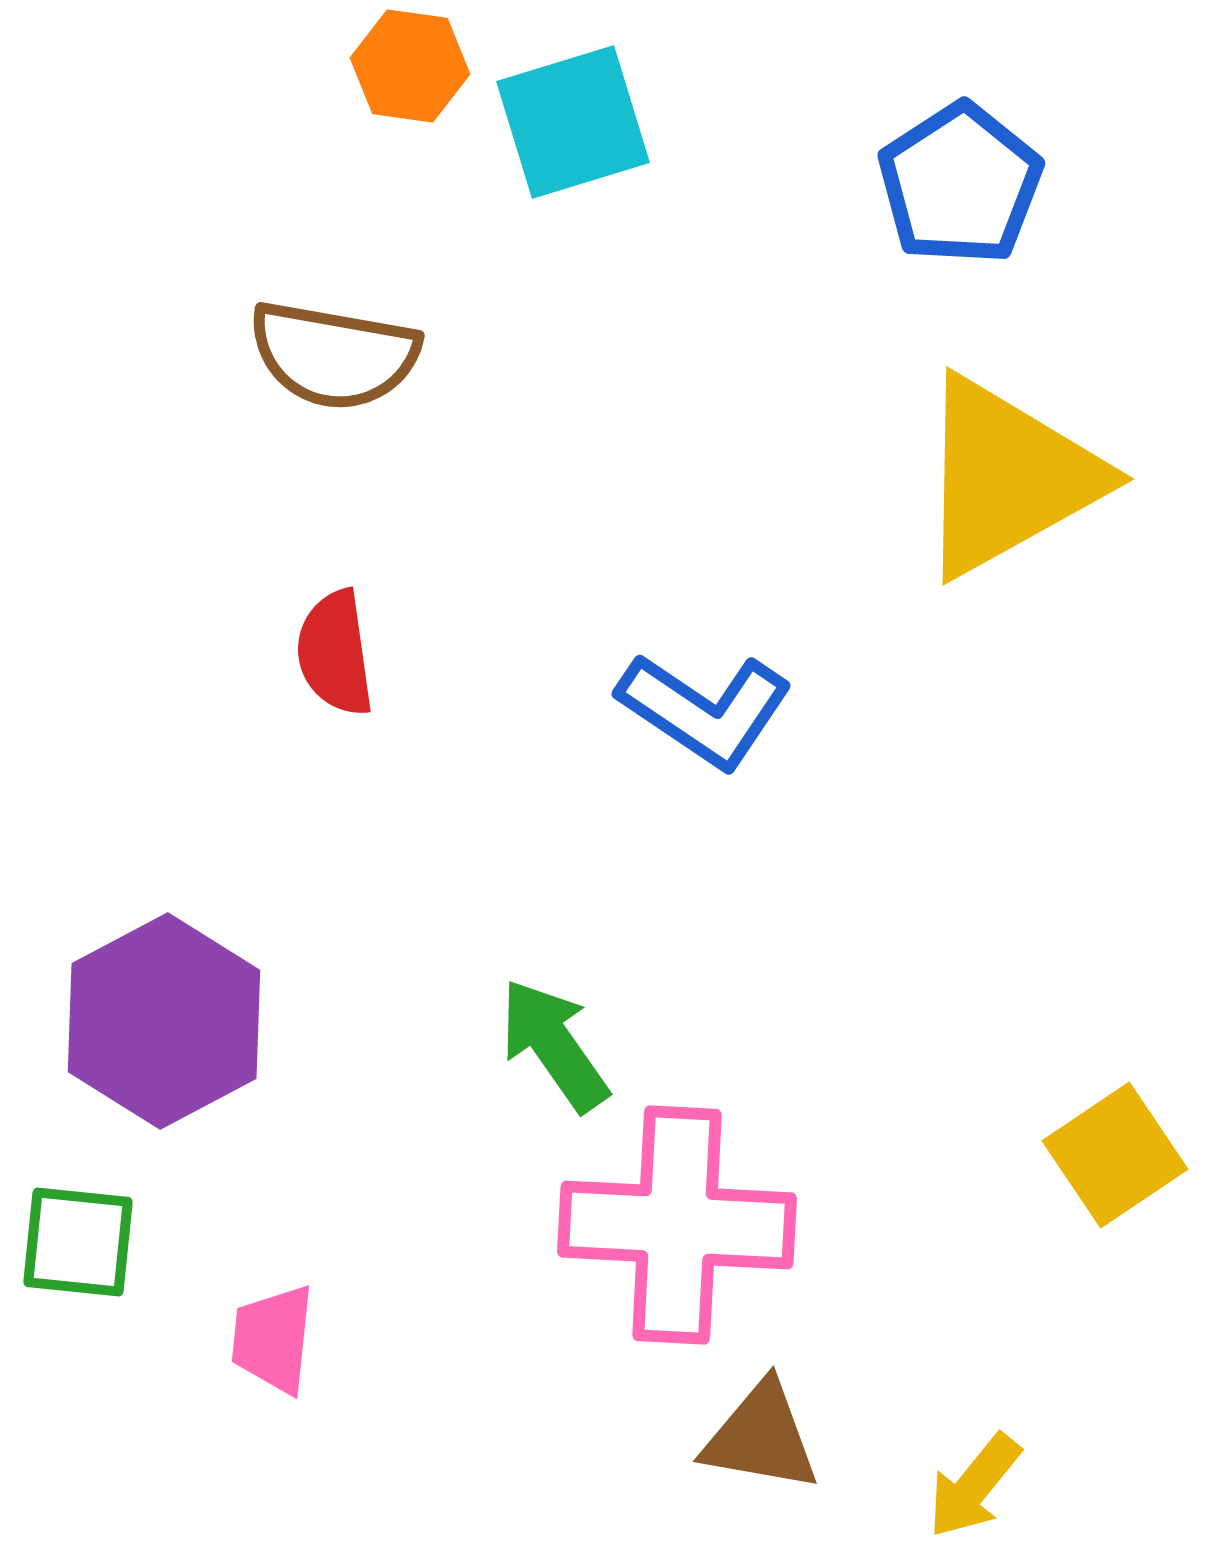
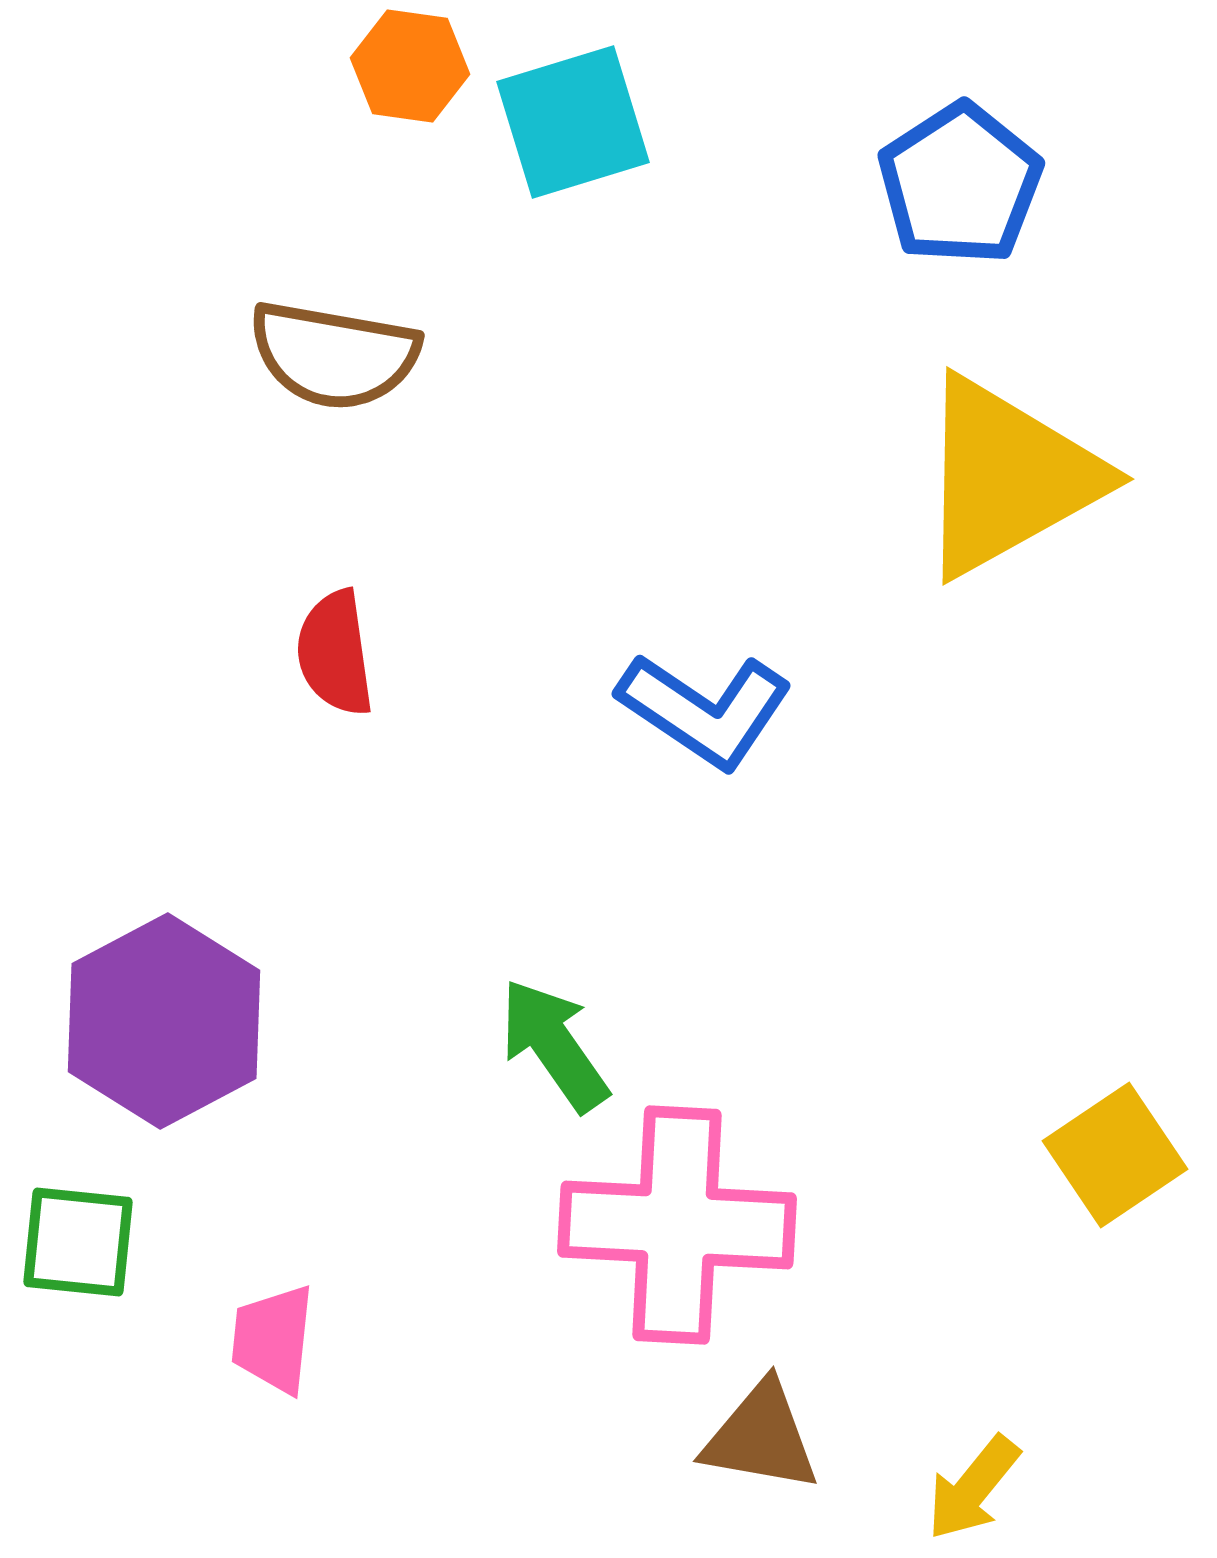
yellow arrow: moved 1 px left, 2 px down
